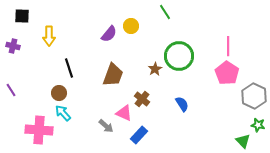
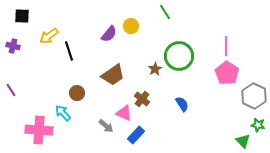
yellow arrow: rotated 54 degrees clockwise
pink line: moved 2 px left
black line: moved 17 px up
brown trapezoid: rotated 35 degrees clockwise
brown circle: moved 18 px right
blue rectangle: moved 3 px left
